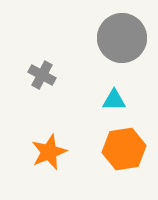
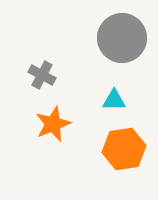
orange star: moved 4 px right, 28 px up
